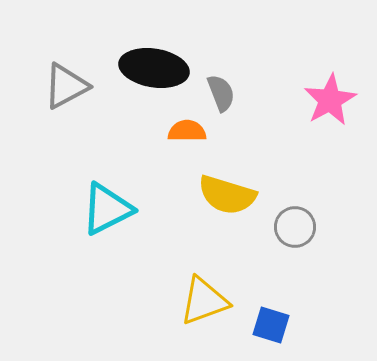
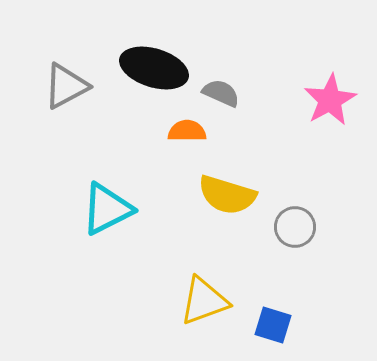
black ellipse: rotated 8 degrees clockwise
gray semicircle: rotated 45 degrees counterclockwise
blue square: moved 2 px right
